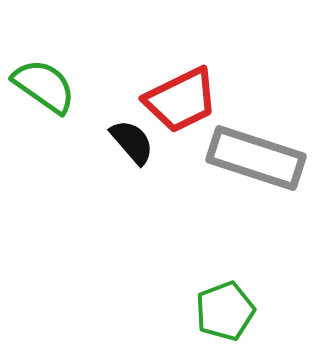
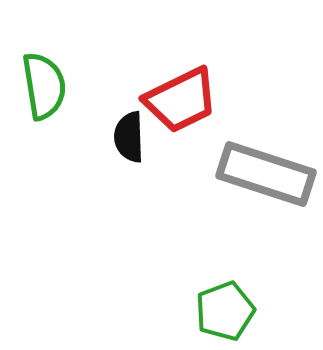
green semicircle: rotated 46 degrees clockwise
black semicircle: moved 3 px left, 5 px up; rotated 141 degrees counterclockwise
gray rectangle: moved 10 px right, 16 px down
